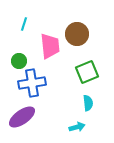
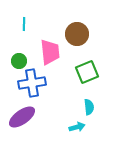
cyan line: rotated 16 degrees counterclockwise
pink trapezoid: moved 6 px down
cyan semicircle: moved 1 px right, 4 px down
